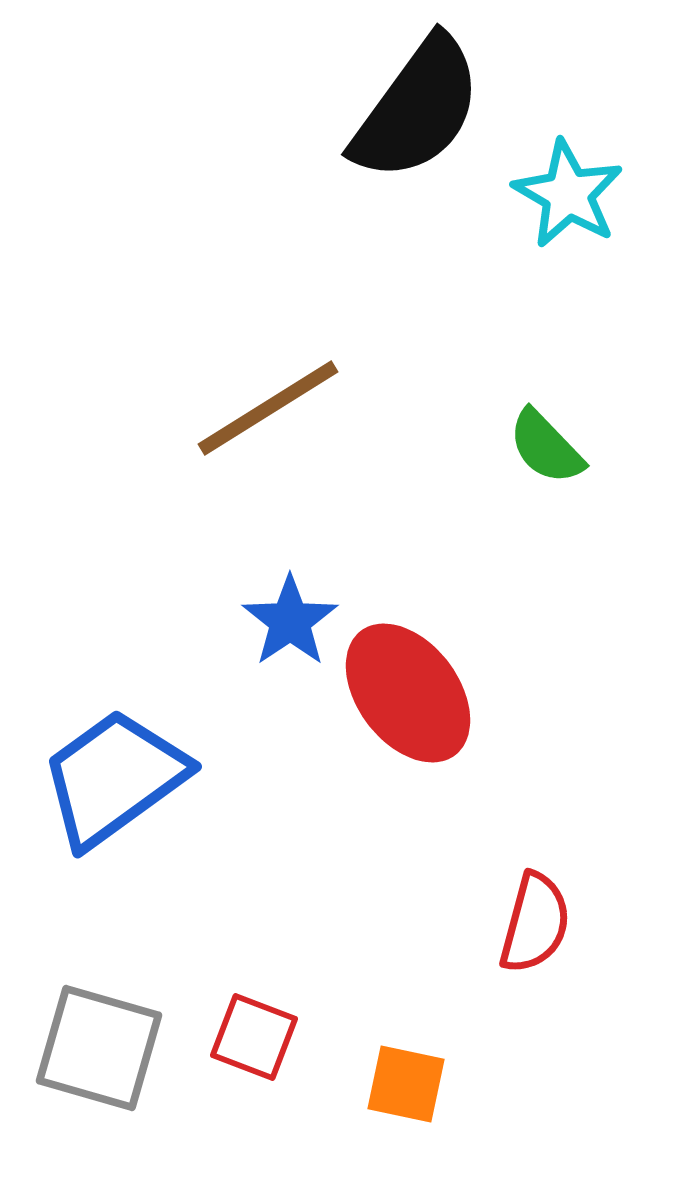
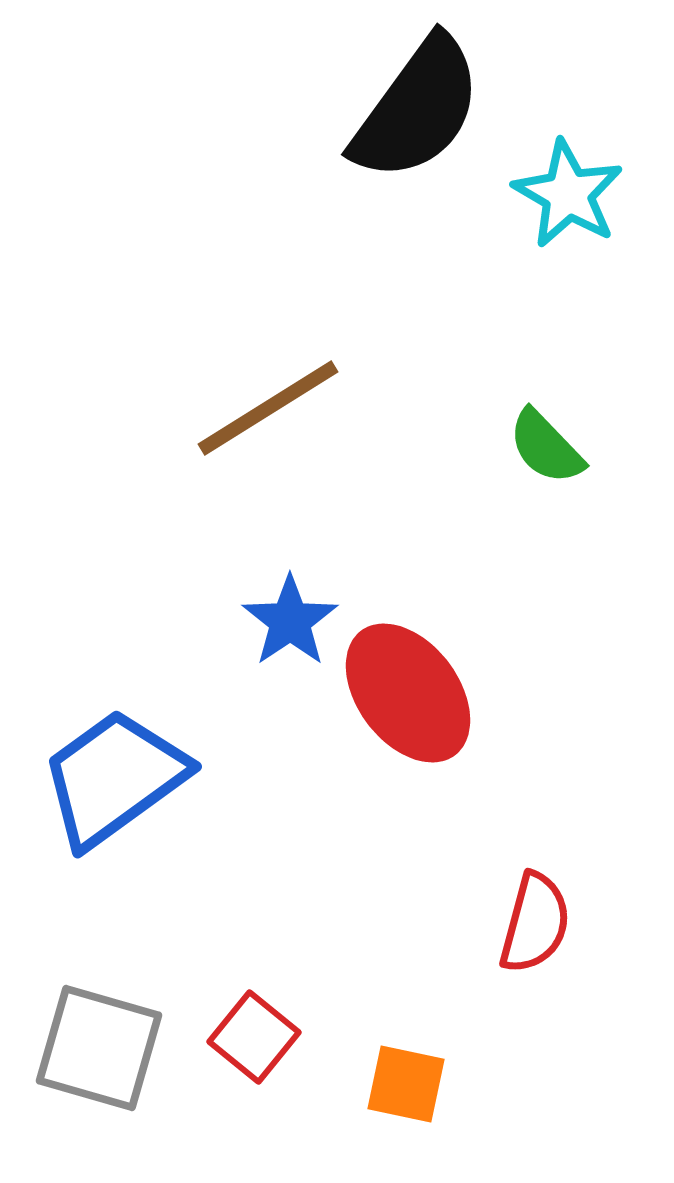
red square: rotated 18 degrees clockwise
